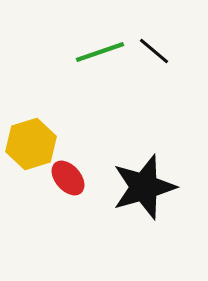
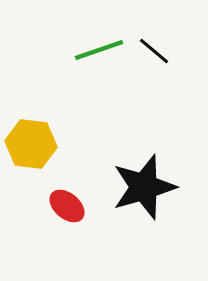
green line: moved 1 px left, 2 px up
yellow hexagon: rotated 24 degrees clockwise
red ellipse: moved 1 px left, 28 px down; rotated 9 degrees counterclockwise
